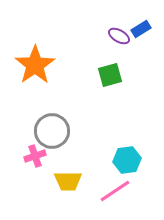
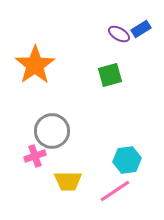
purple ellipse: moved 2 px up
